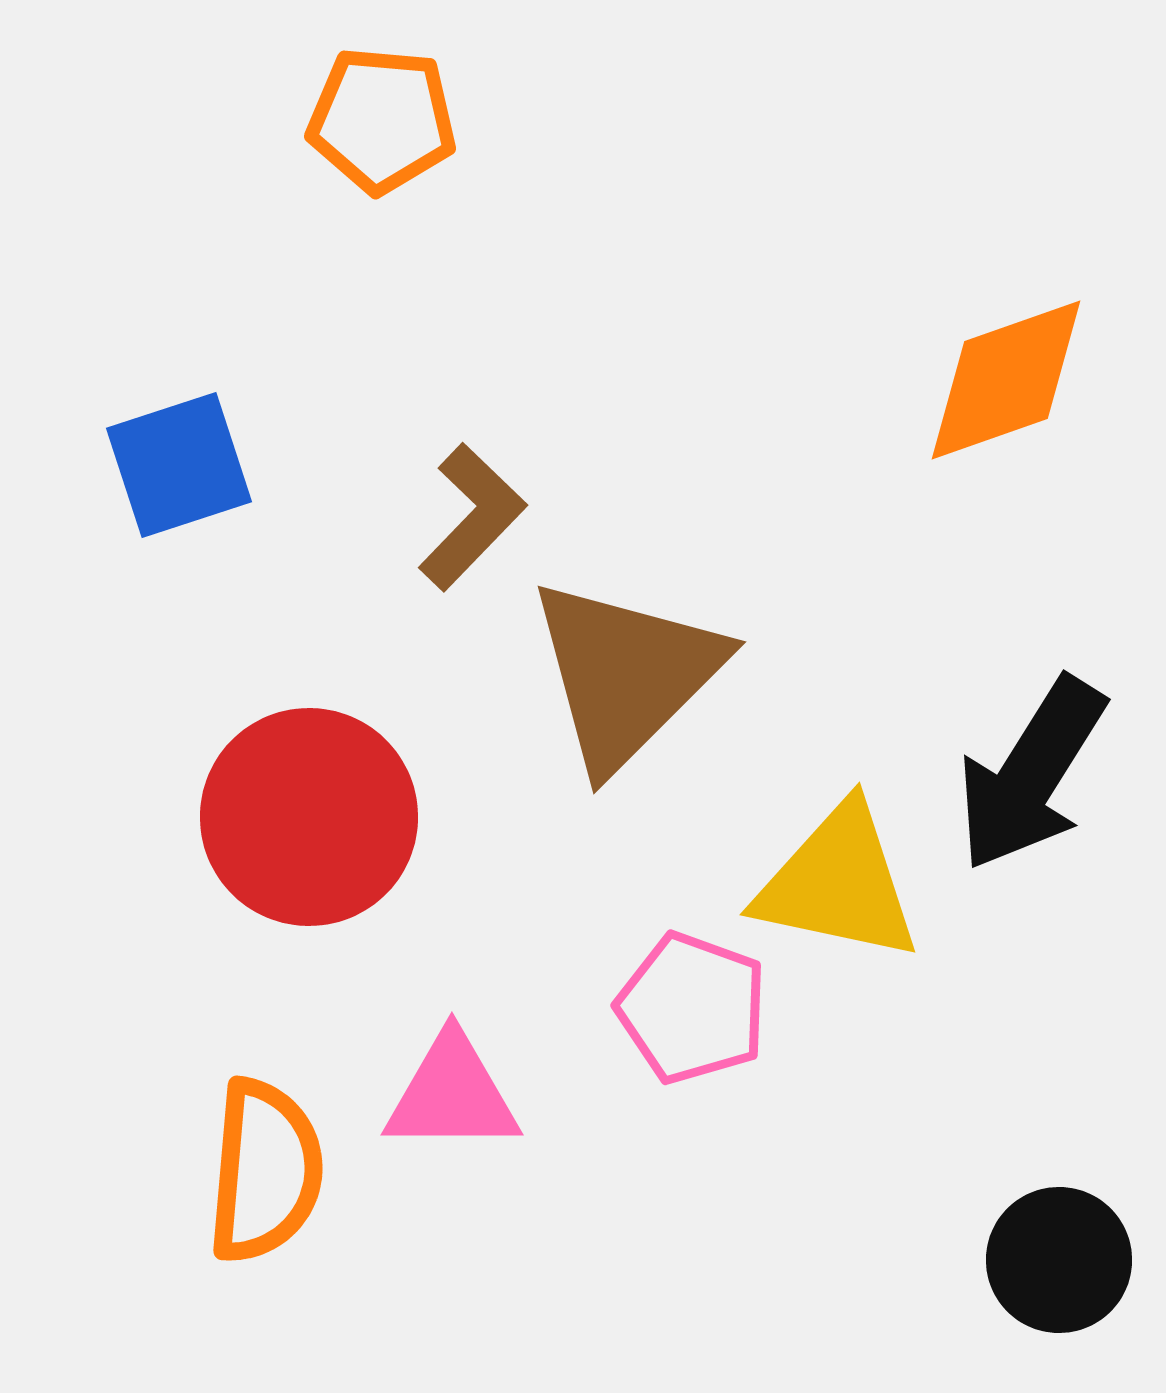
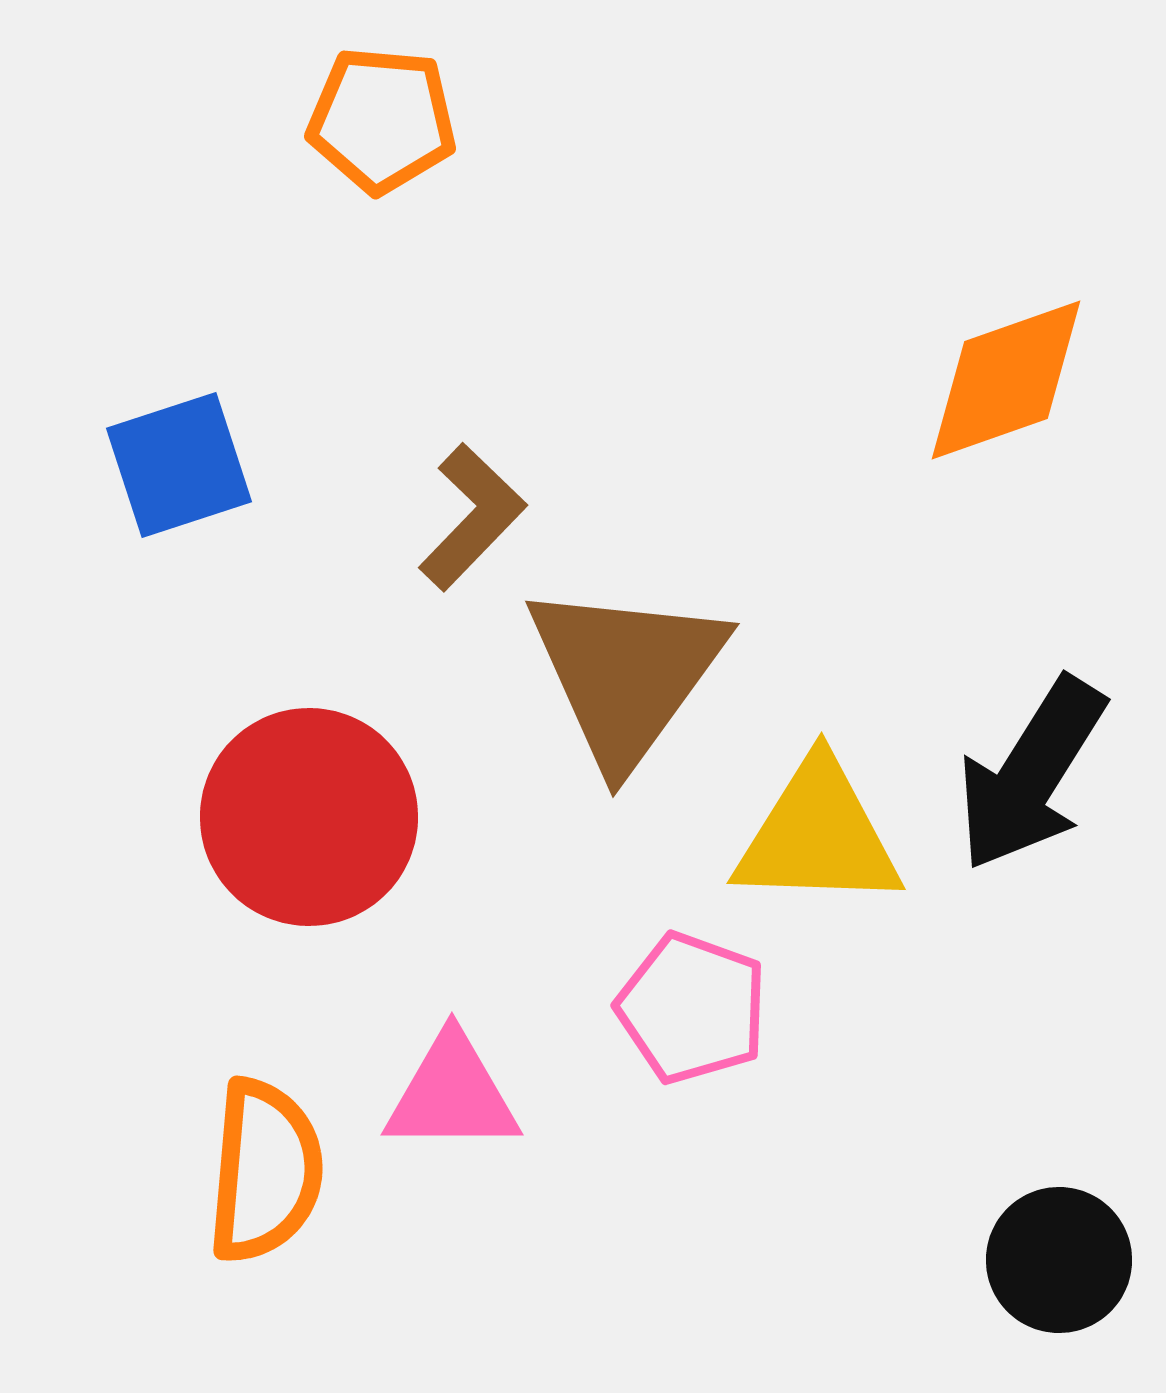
brown triangle: rotated 9 degrees counterclockwise
yellow triangle: moved 20 px left, 48 px up; rotated 10 degrees counterclockwise
